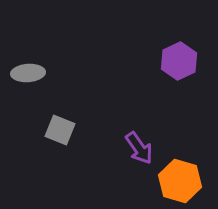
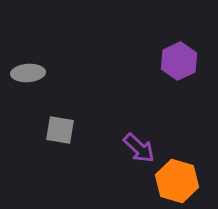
gray square: rotated 12 degrees counterclockwise
purple arrow: rotated 12 degrees counterclockwise
orange hexagon: moved 3 px left
